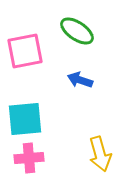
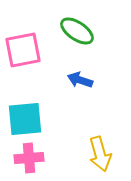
pink square: moved 2 px left, 1 px up
